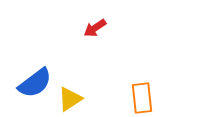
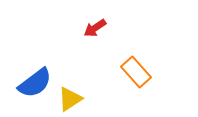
orange rectangle: moved 6 px left, 26 px up; rotated 36 degrees counterclockwise
